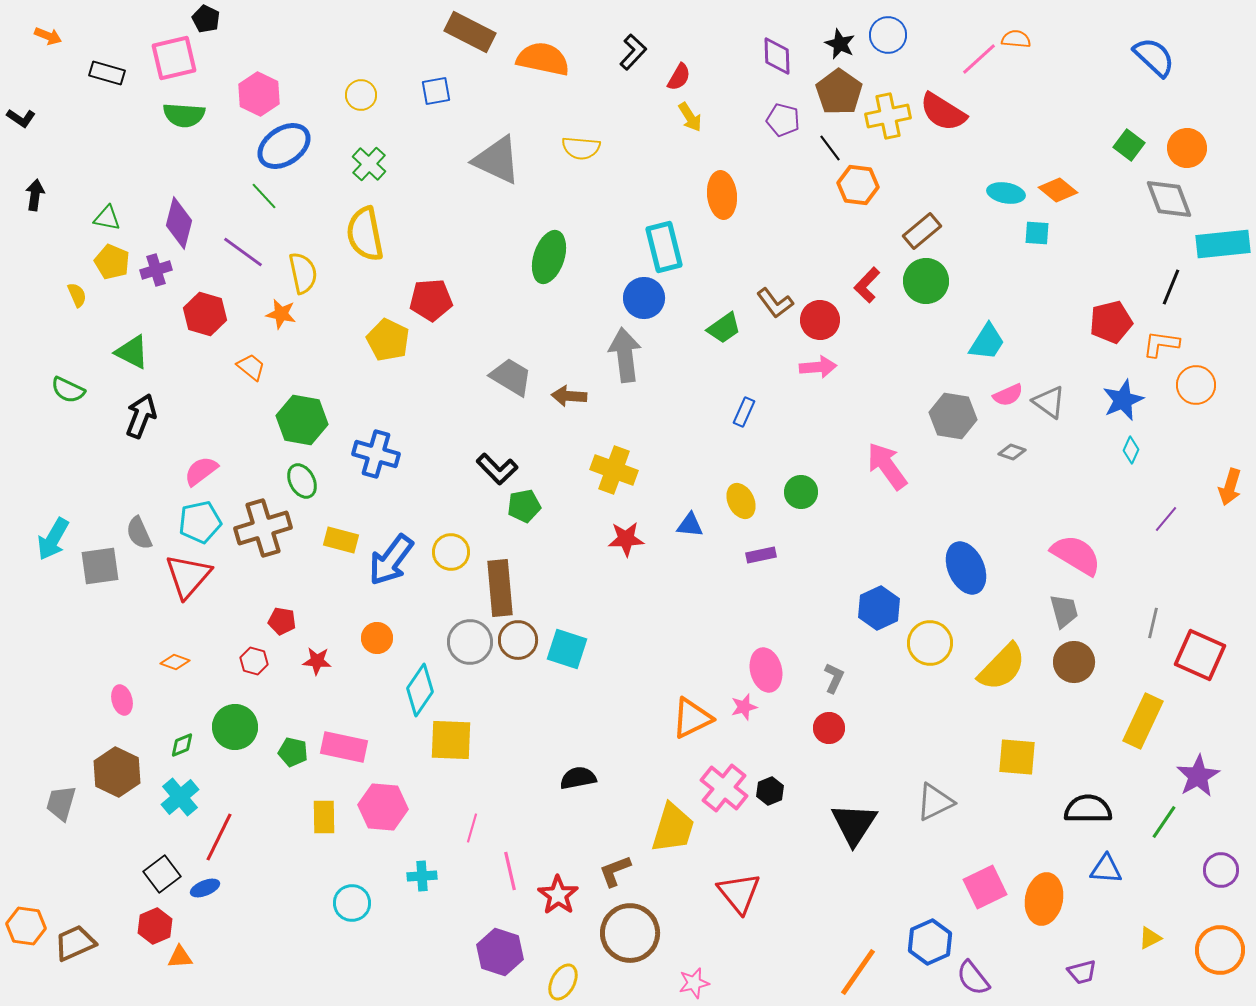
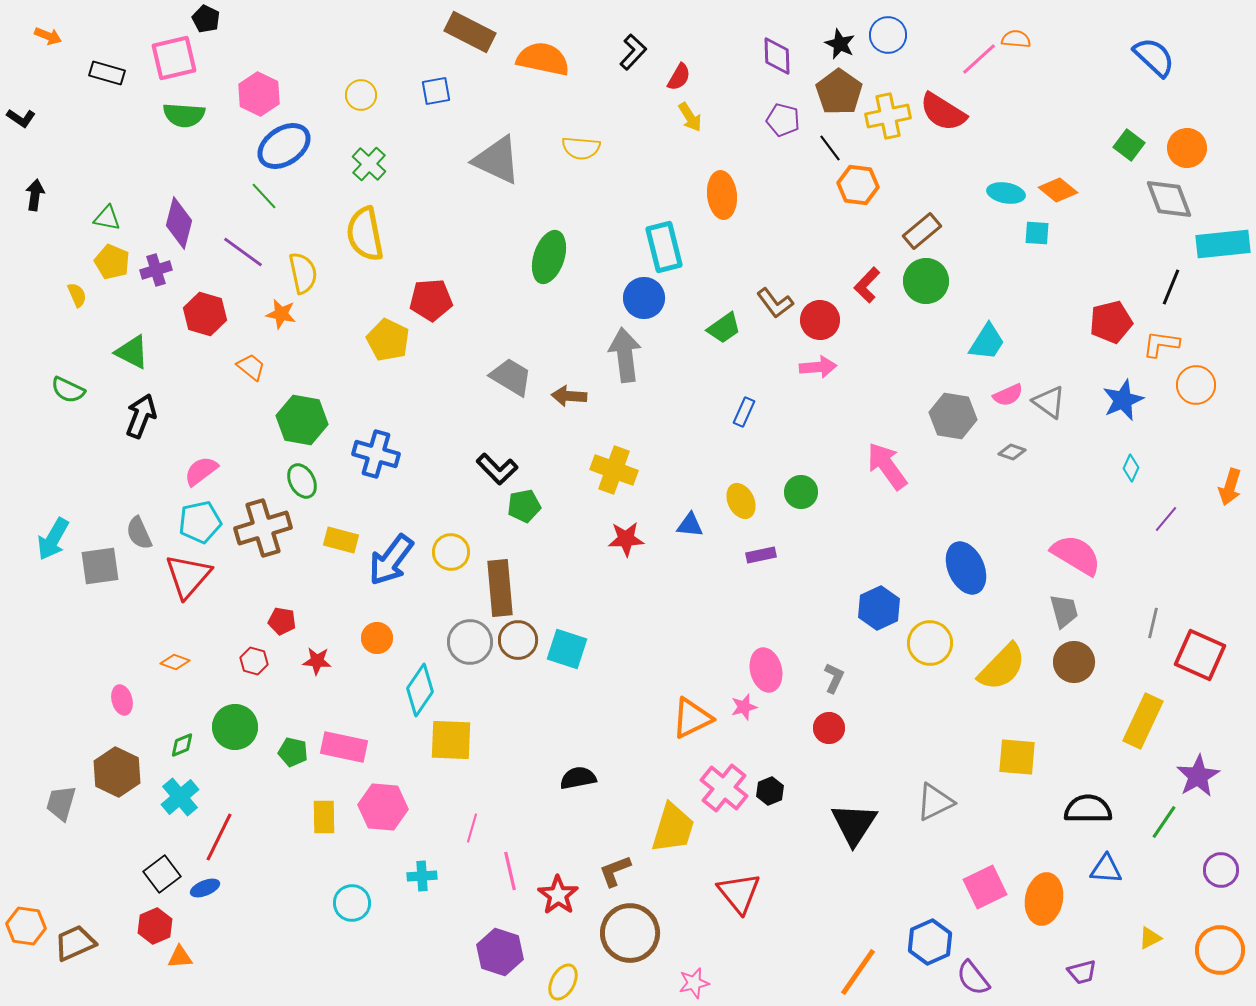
cyan diamond at (1131, 450): moved 18 px down
